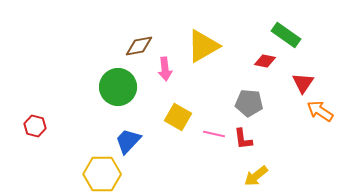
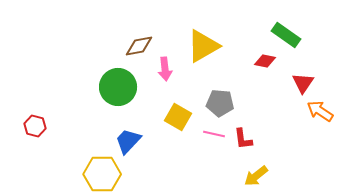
gray pentagon: moved 29 px left
